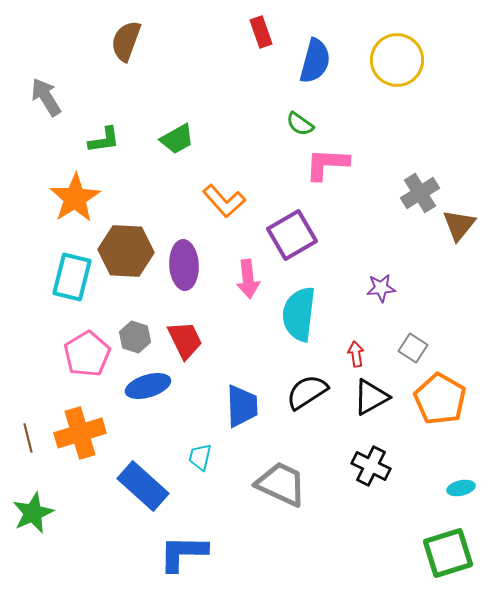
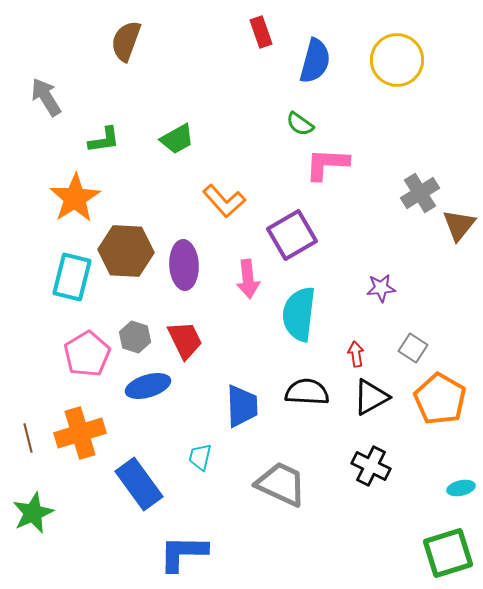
black semicircle: rotated 36 degrees clockwise
blue rectangle: moved 4 px left, 2 px up; rotated 12 degrees clockwise
